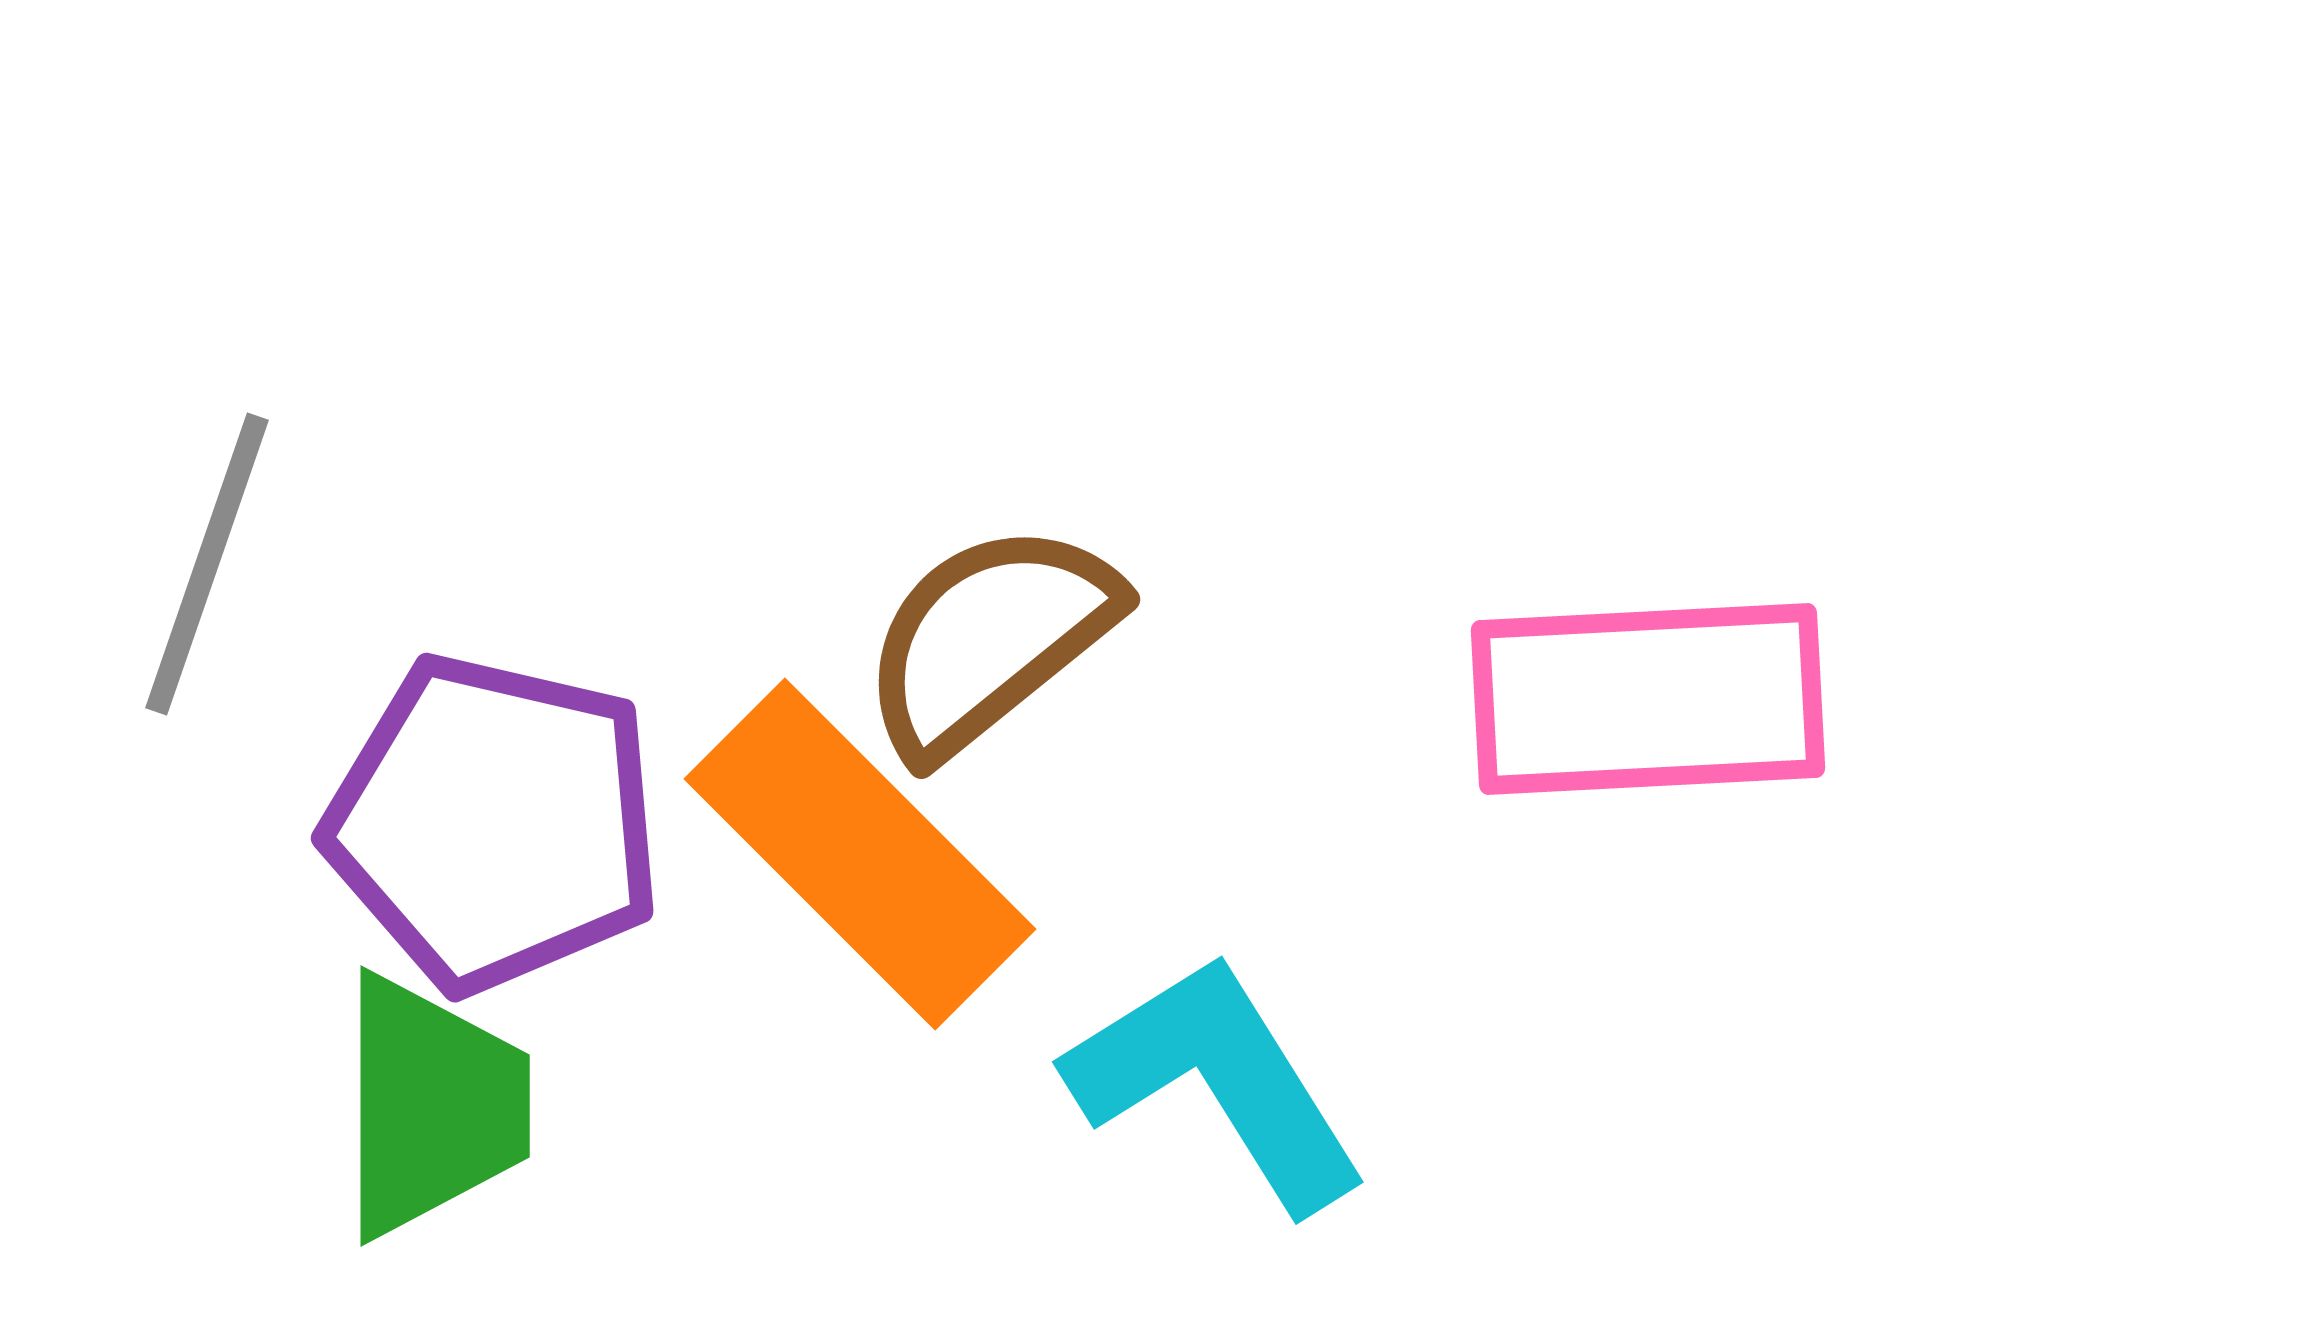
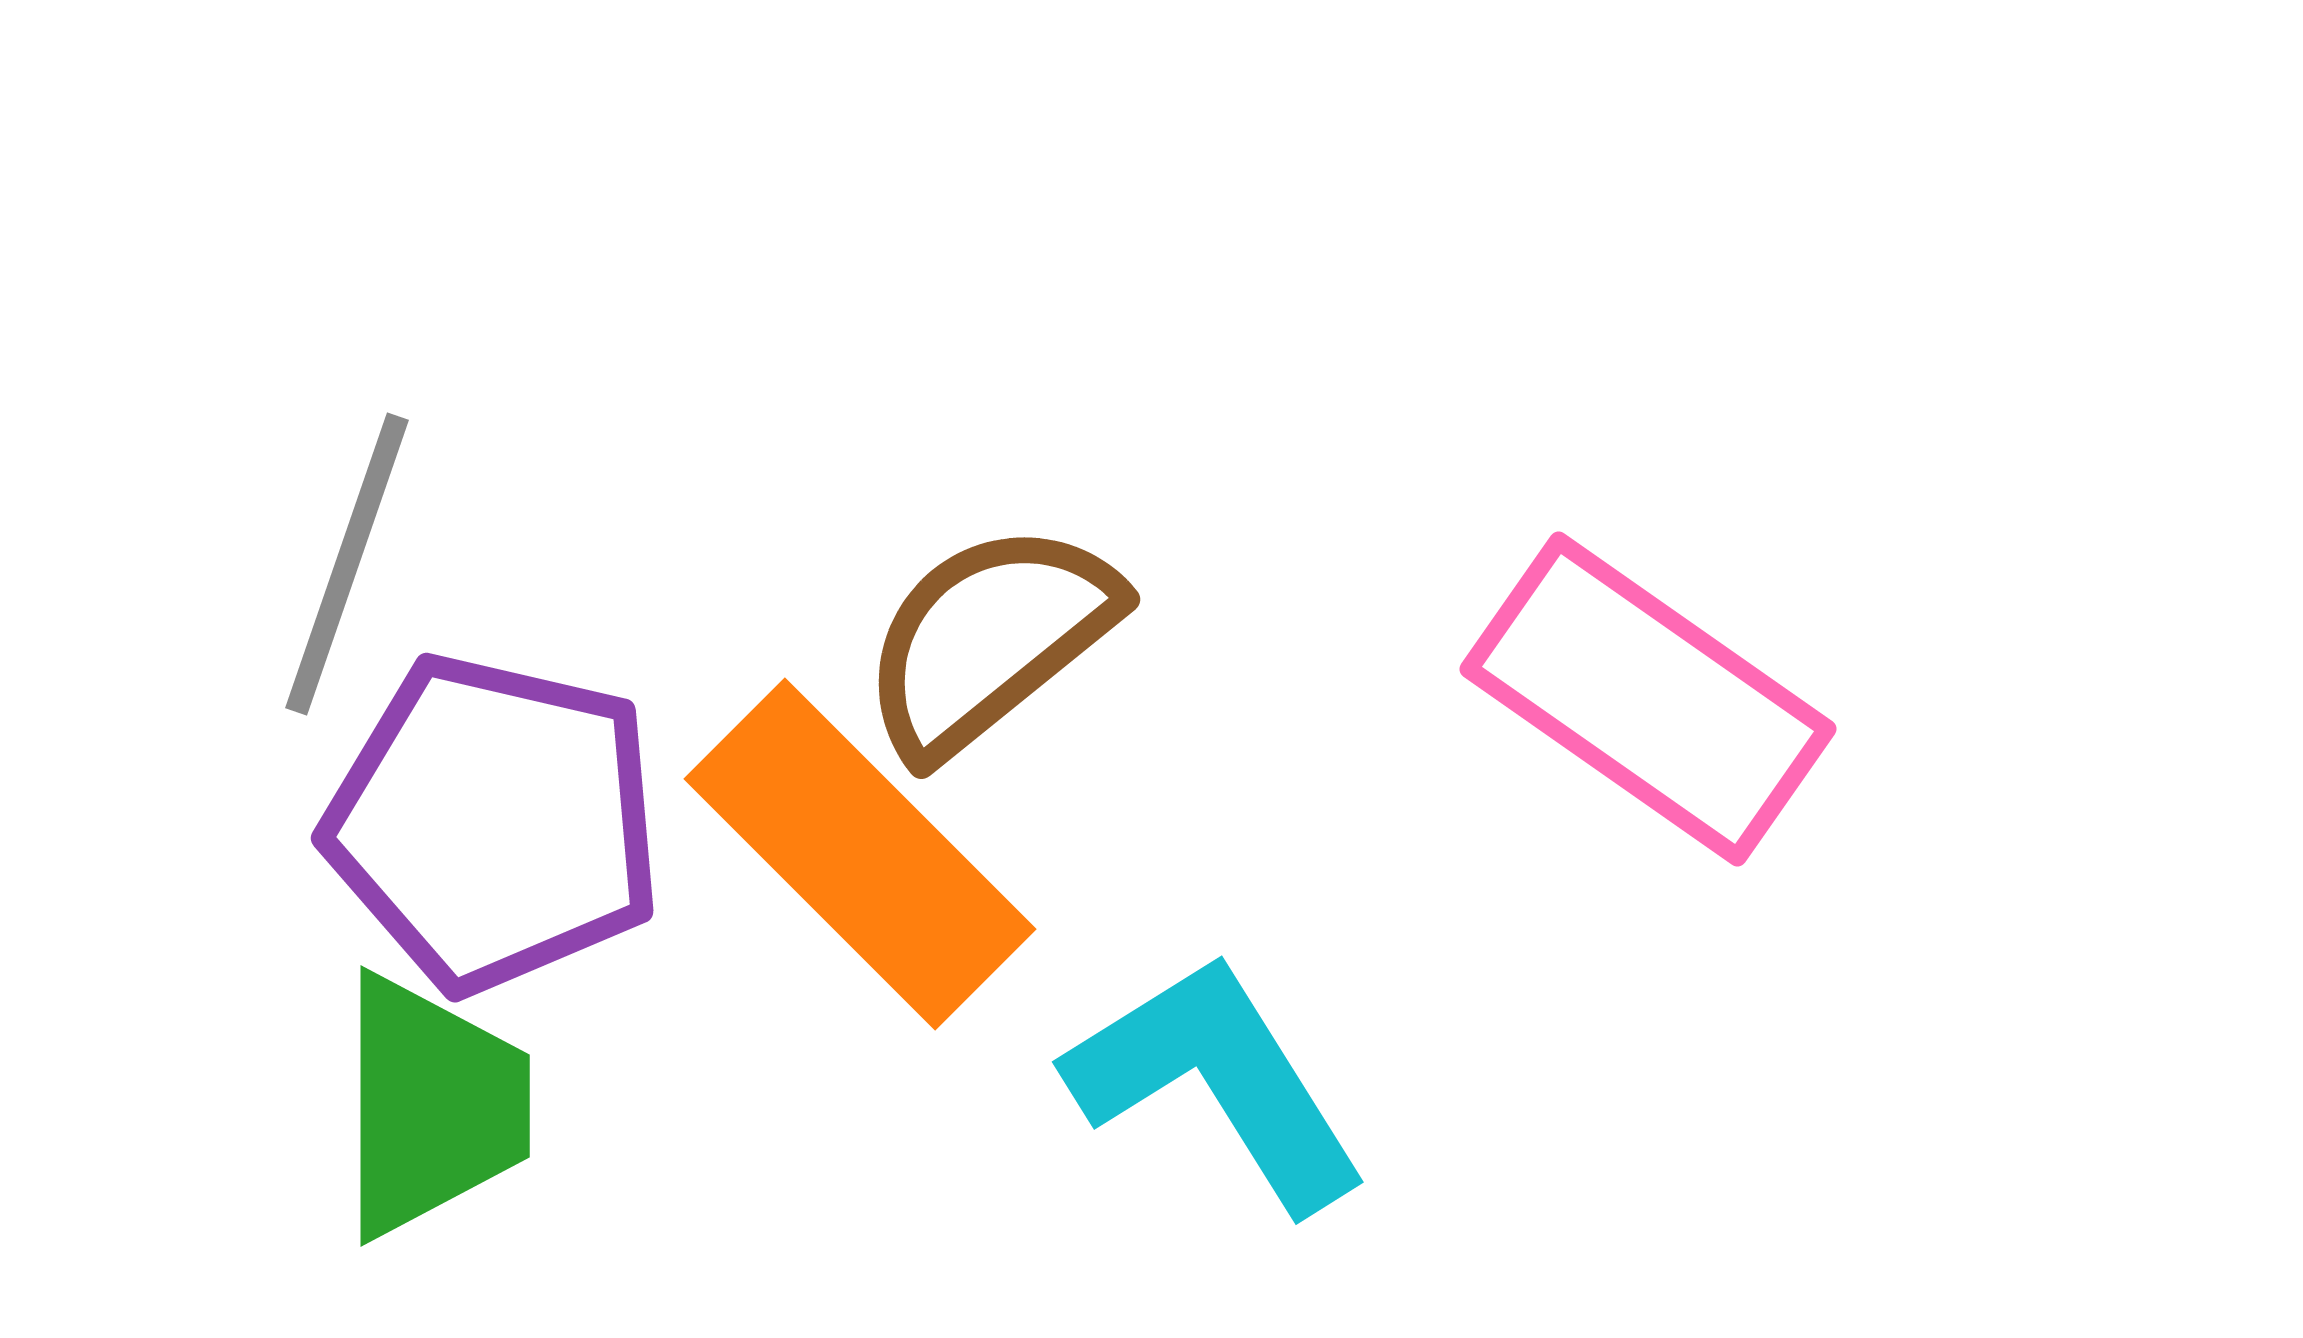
gray line: moved 140 px right
pink rectangle: rotated 38 degrees clockwise
